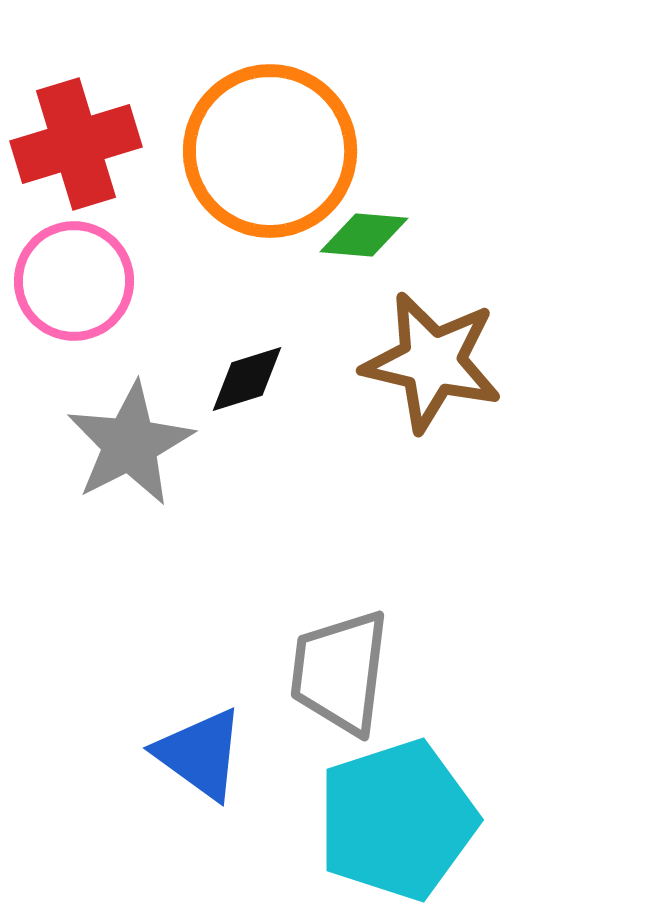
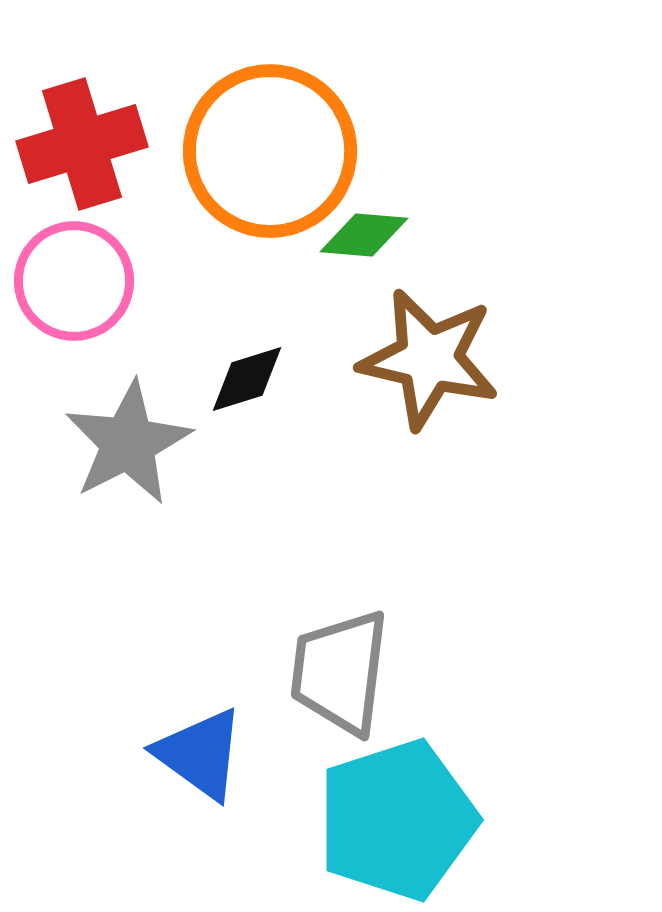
red cross: moved 6 px right
brown star: moved 3 px left, 3 px up
gray star: moved 2 px left, 1 px up
